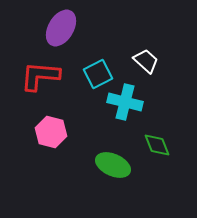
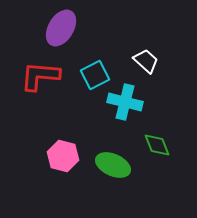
cyan square: moved 3 px left, 1 px down
pink hexagon: moved 12 px right, 24 px down
